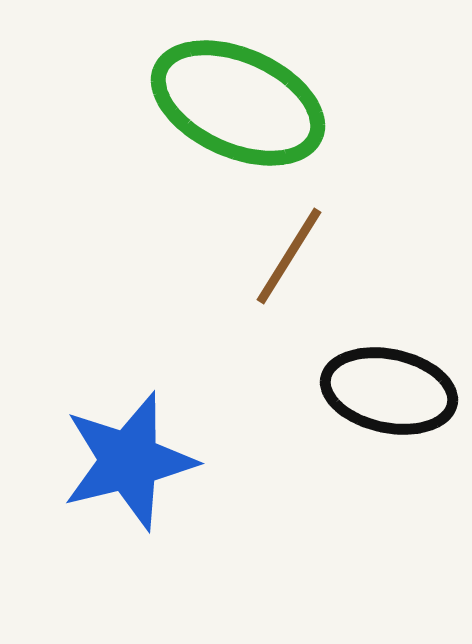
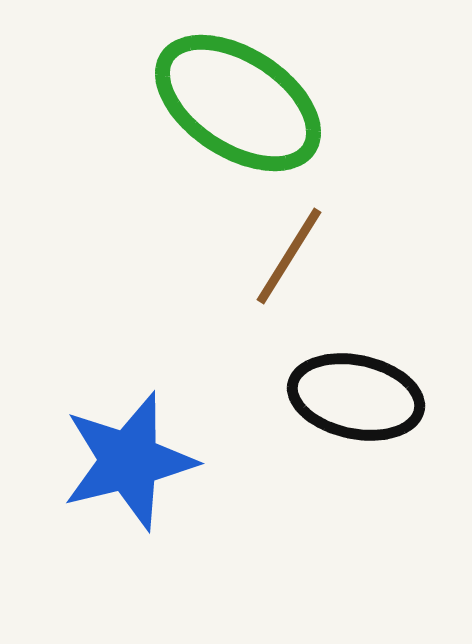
green ellipse: rotated 9 degrees clockwise
black ellipse: moved 33 px left, 6 px down
